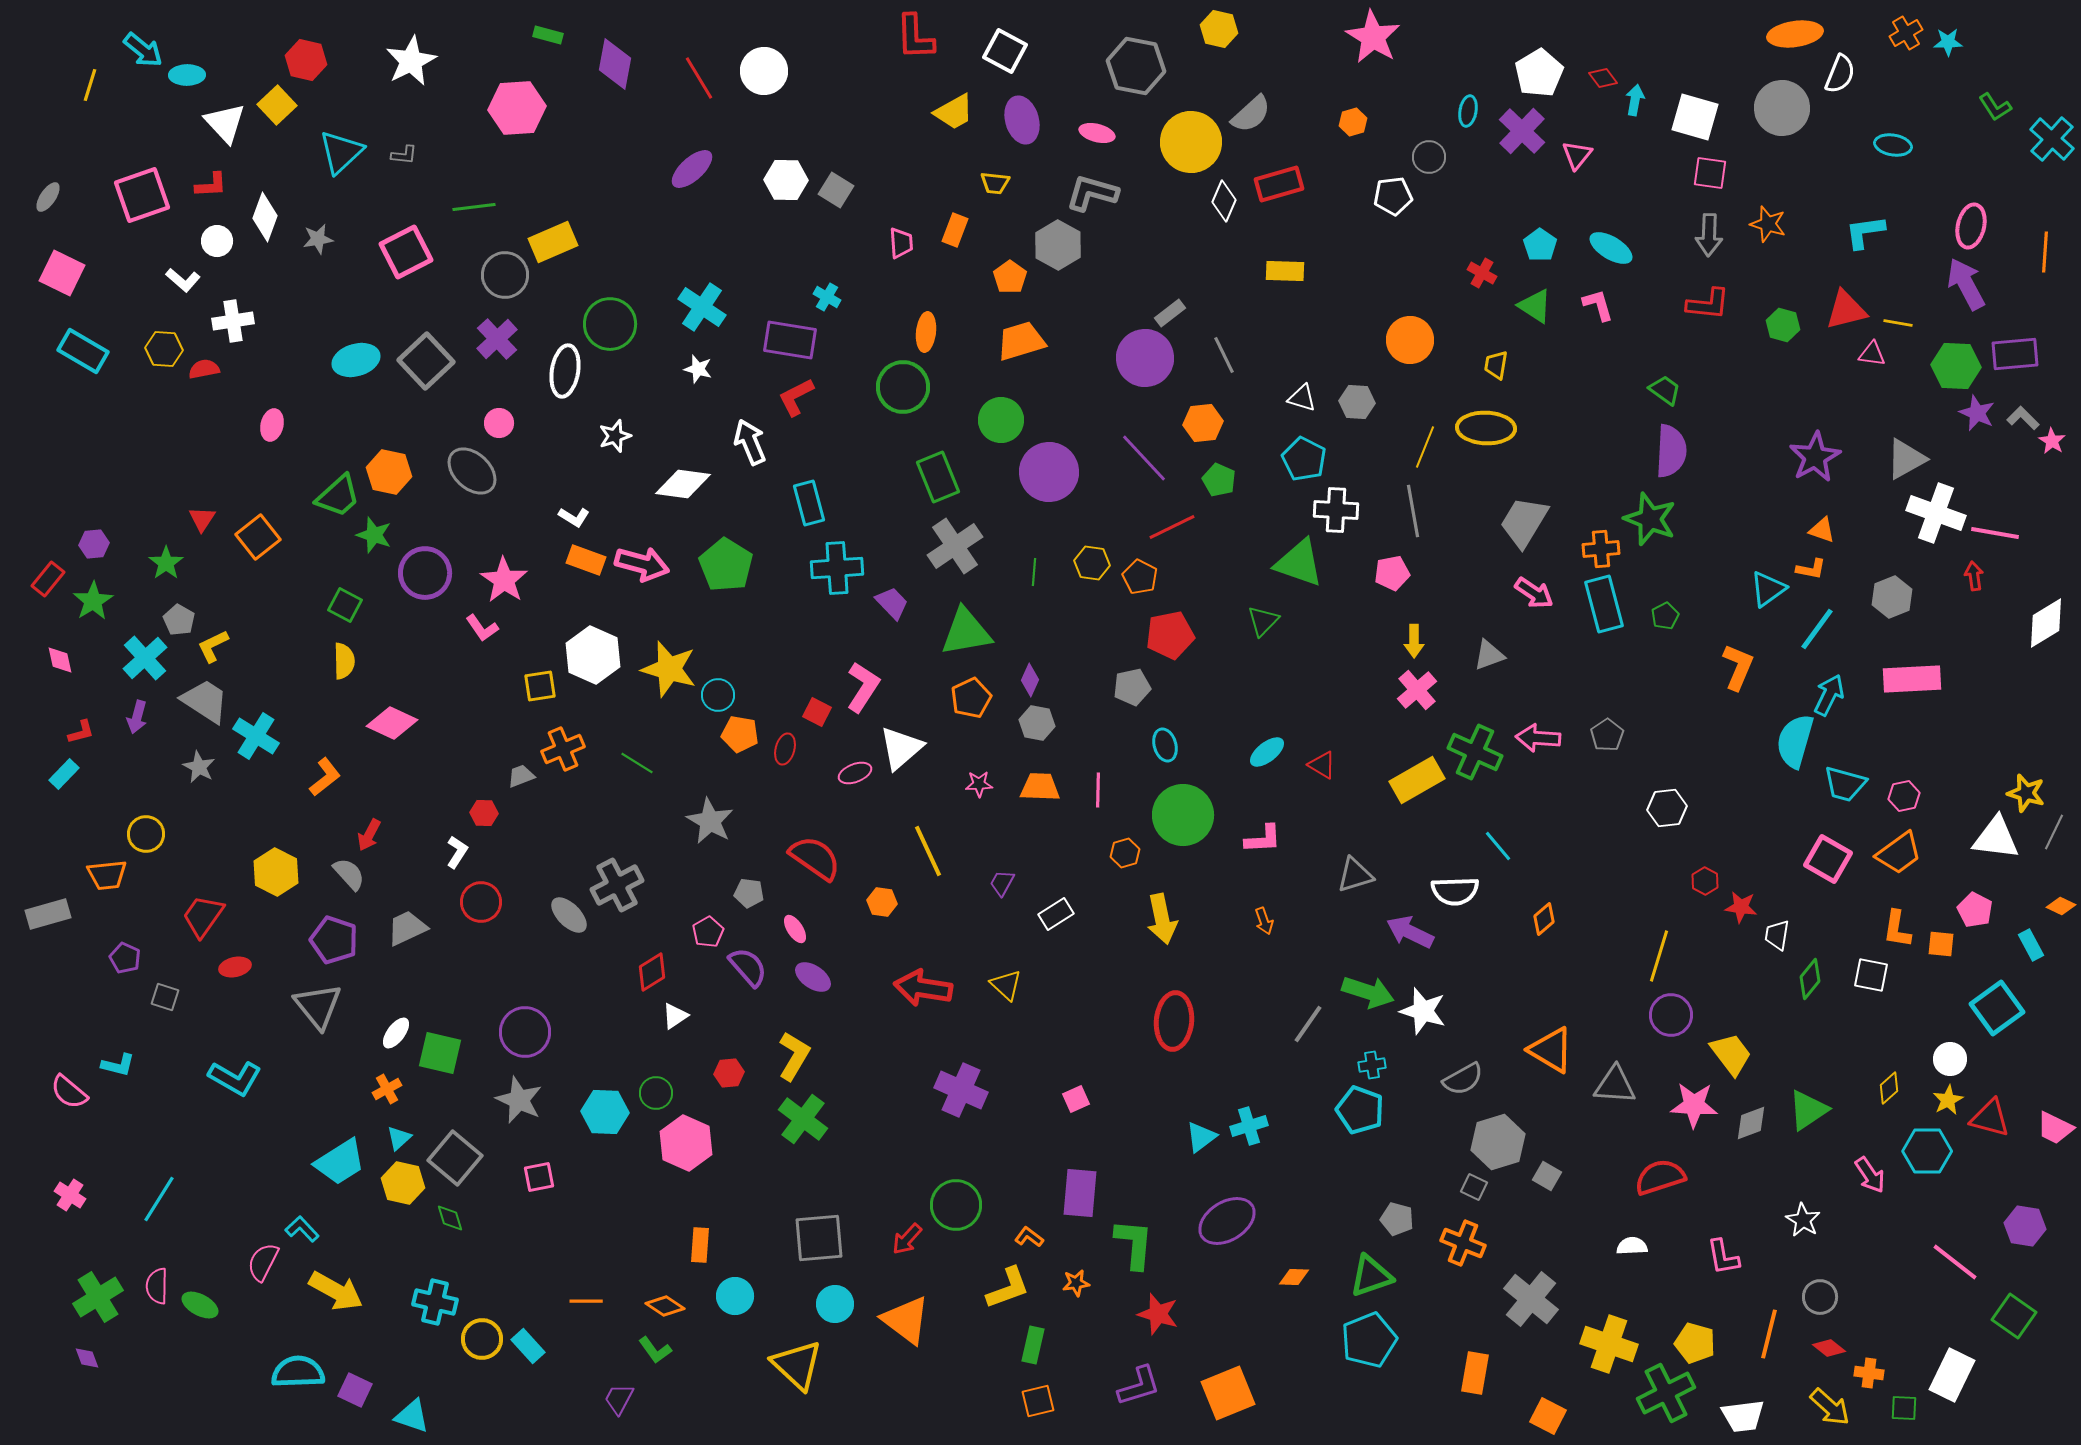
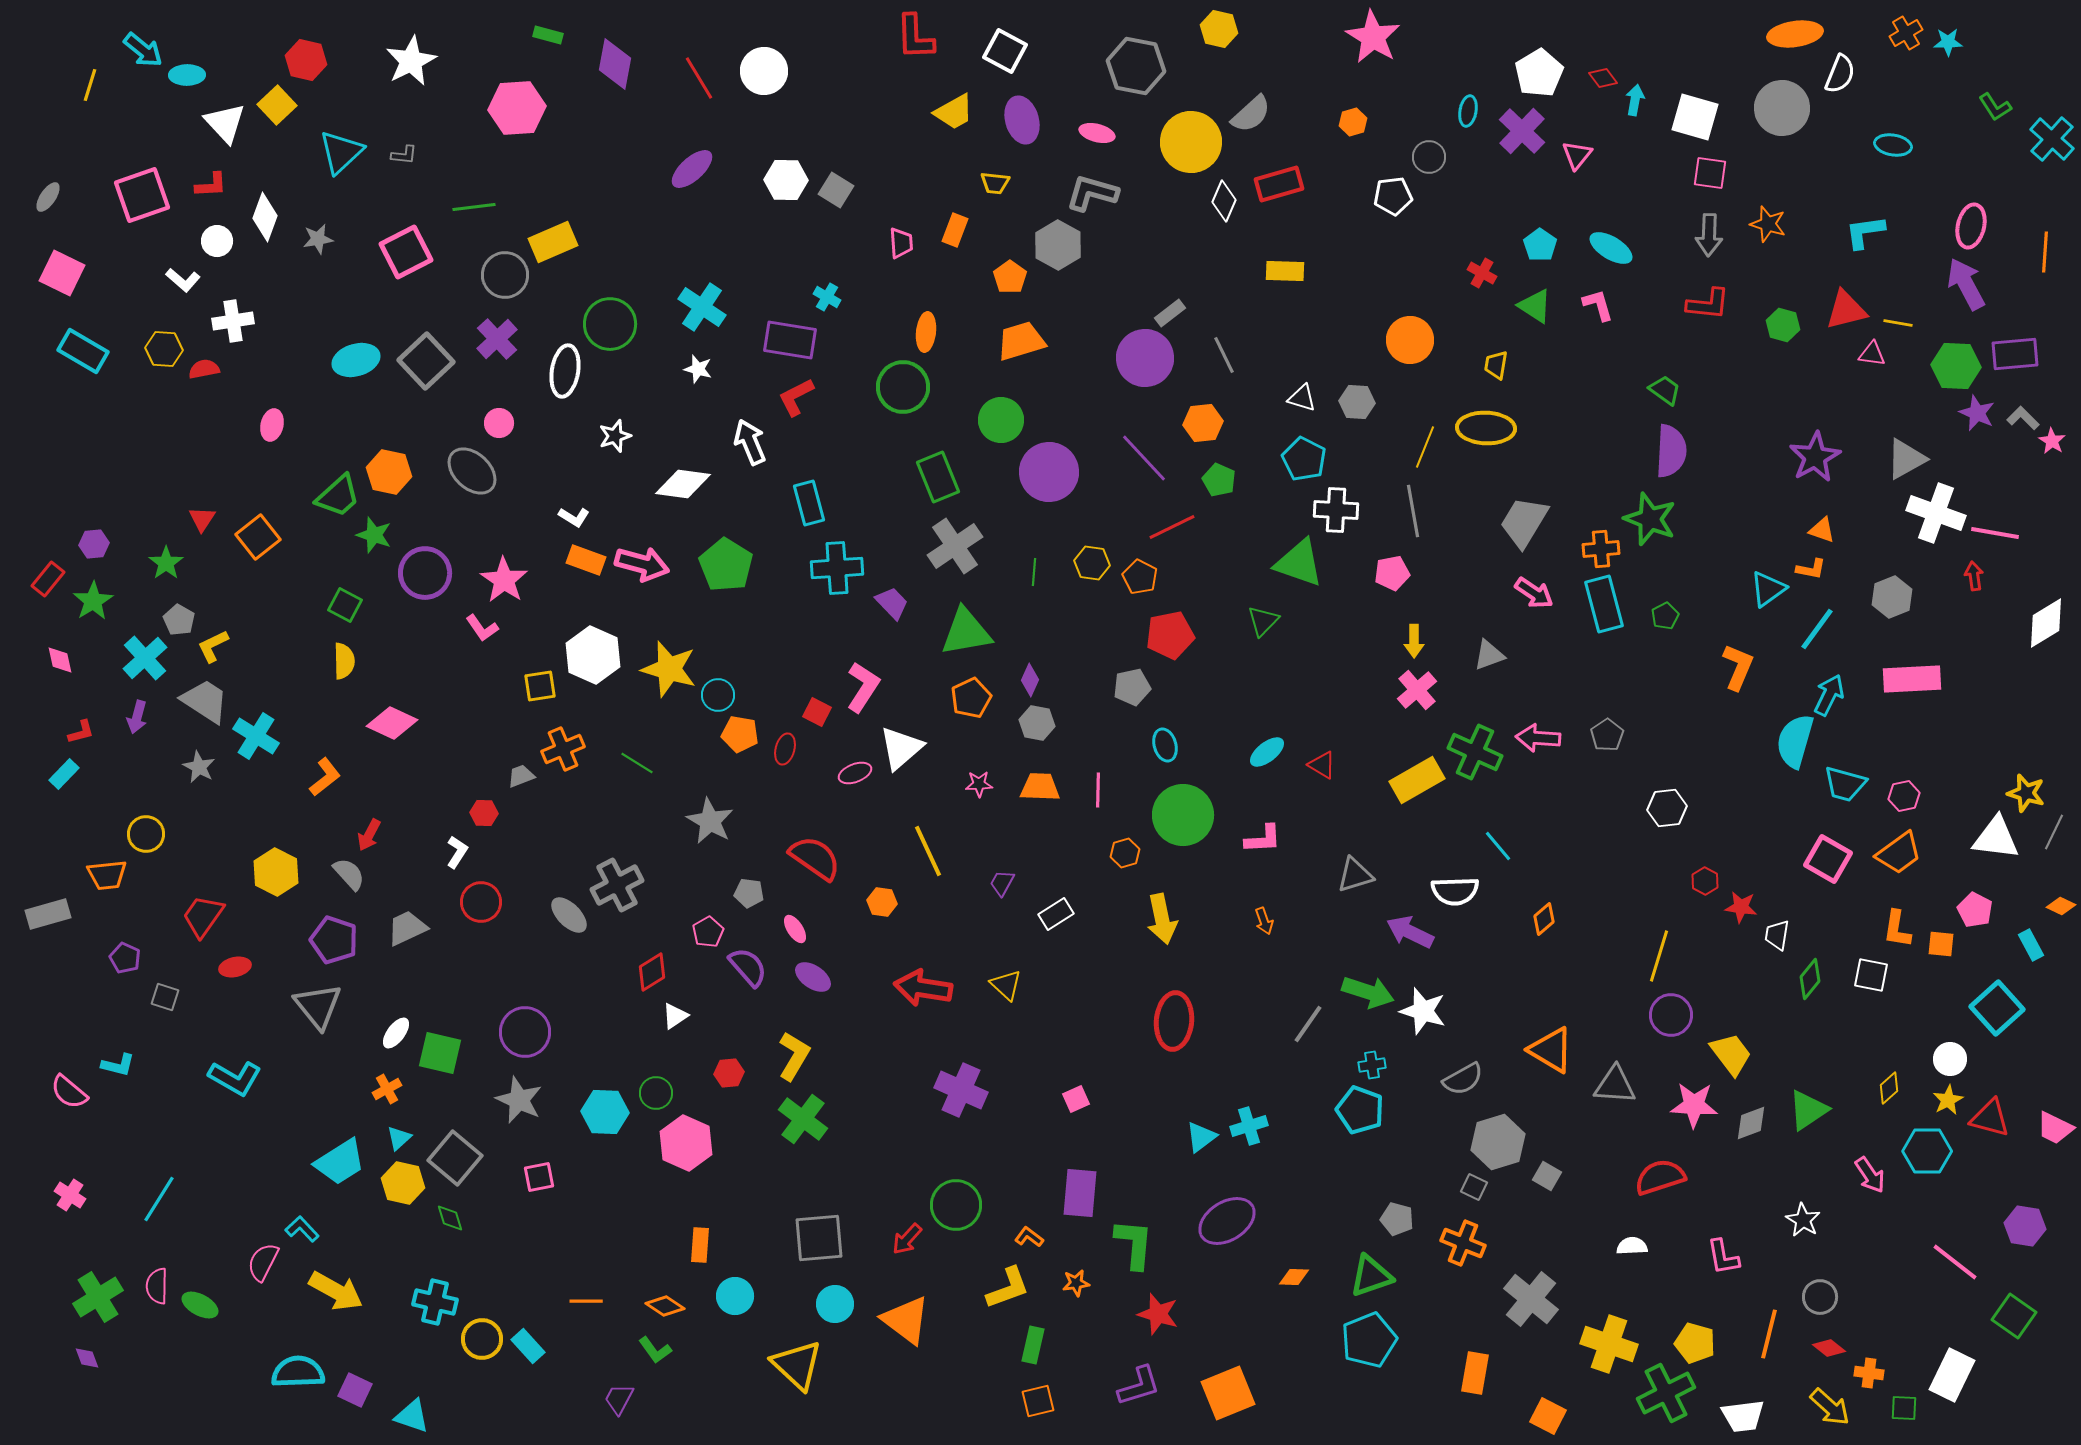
cyan square at (1997, 1008): rotated 6 degrees counterclockwise
